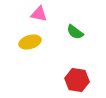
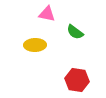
pink triangle: moved 8 px right
yellow ellipse: moved 5 px right, 3 px down; rotated 15 degrees clockwise
